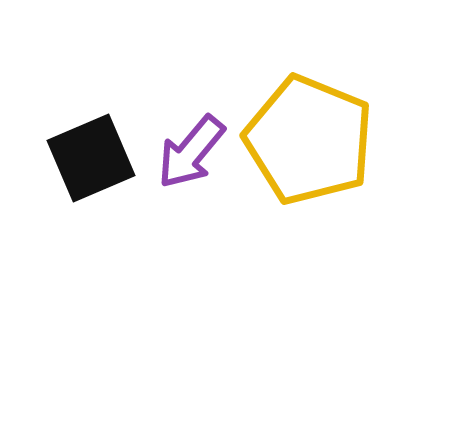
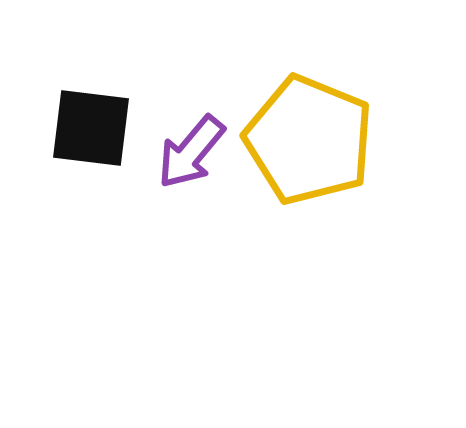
black square: moved 30 px up; rotated 30 degrees clockwise
